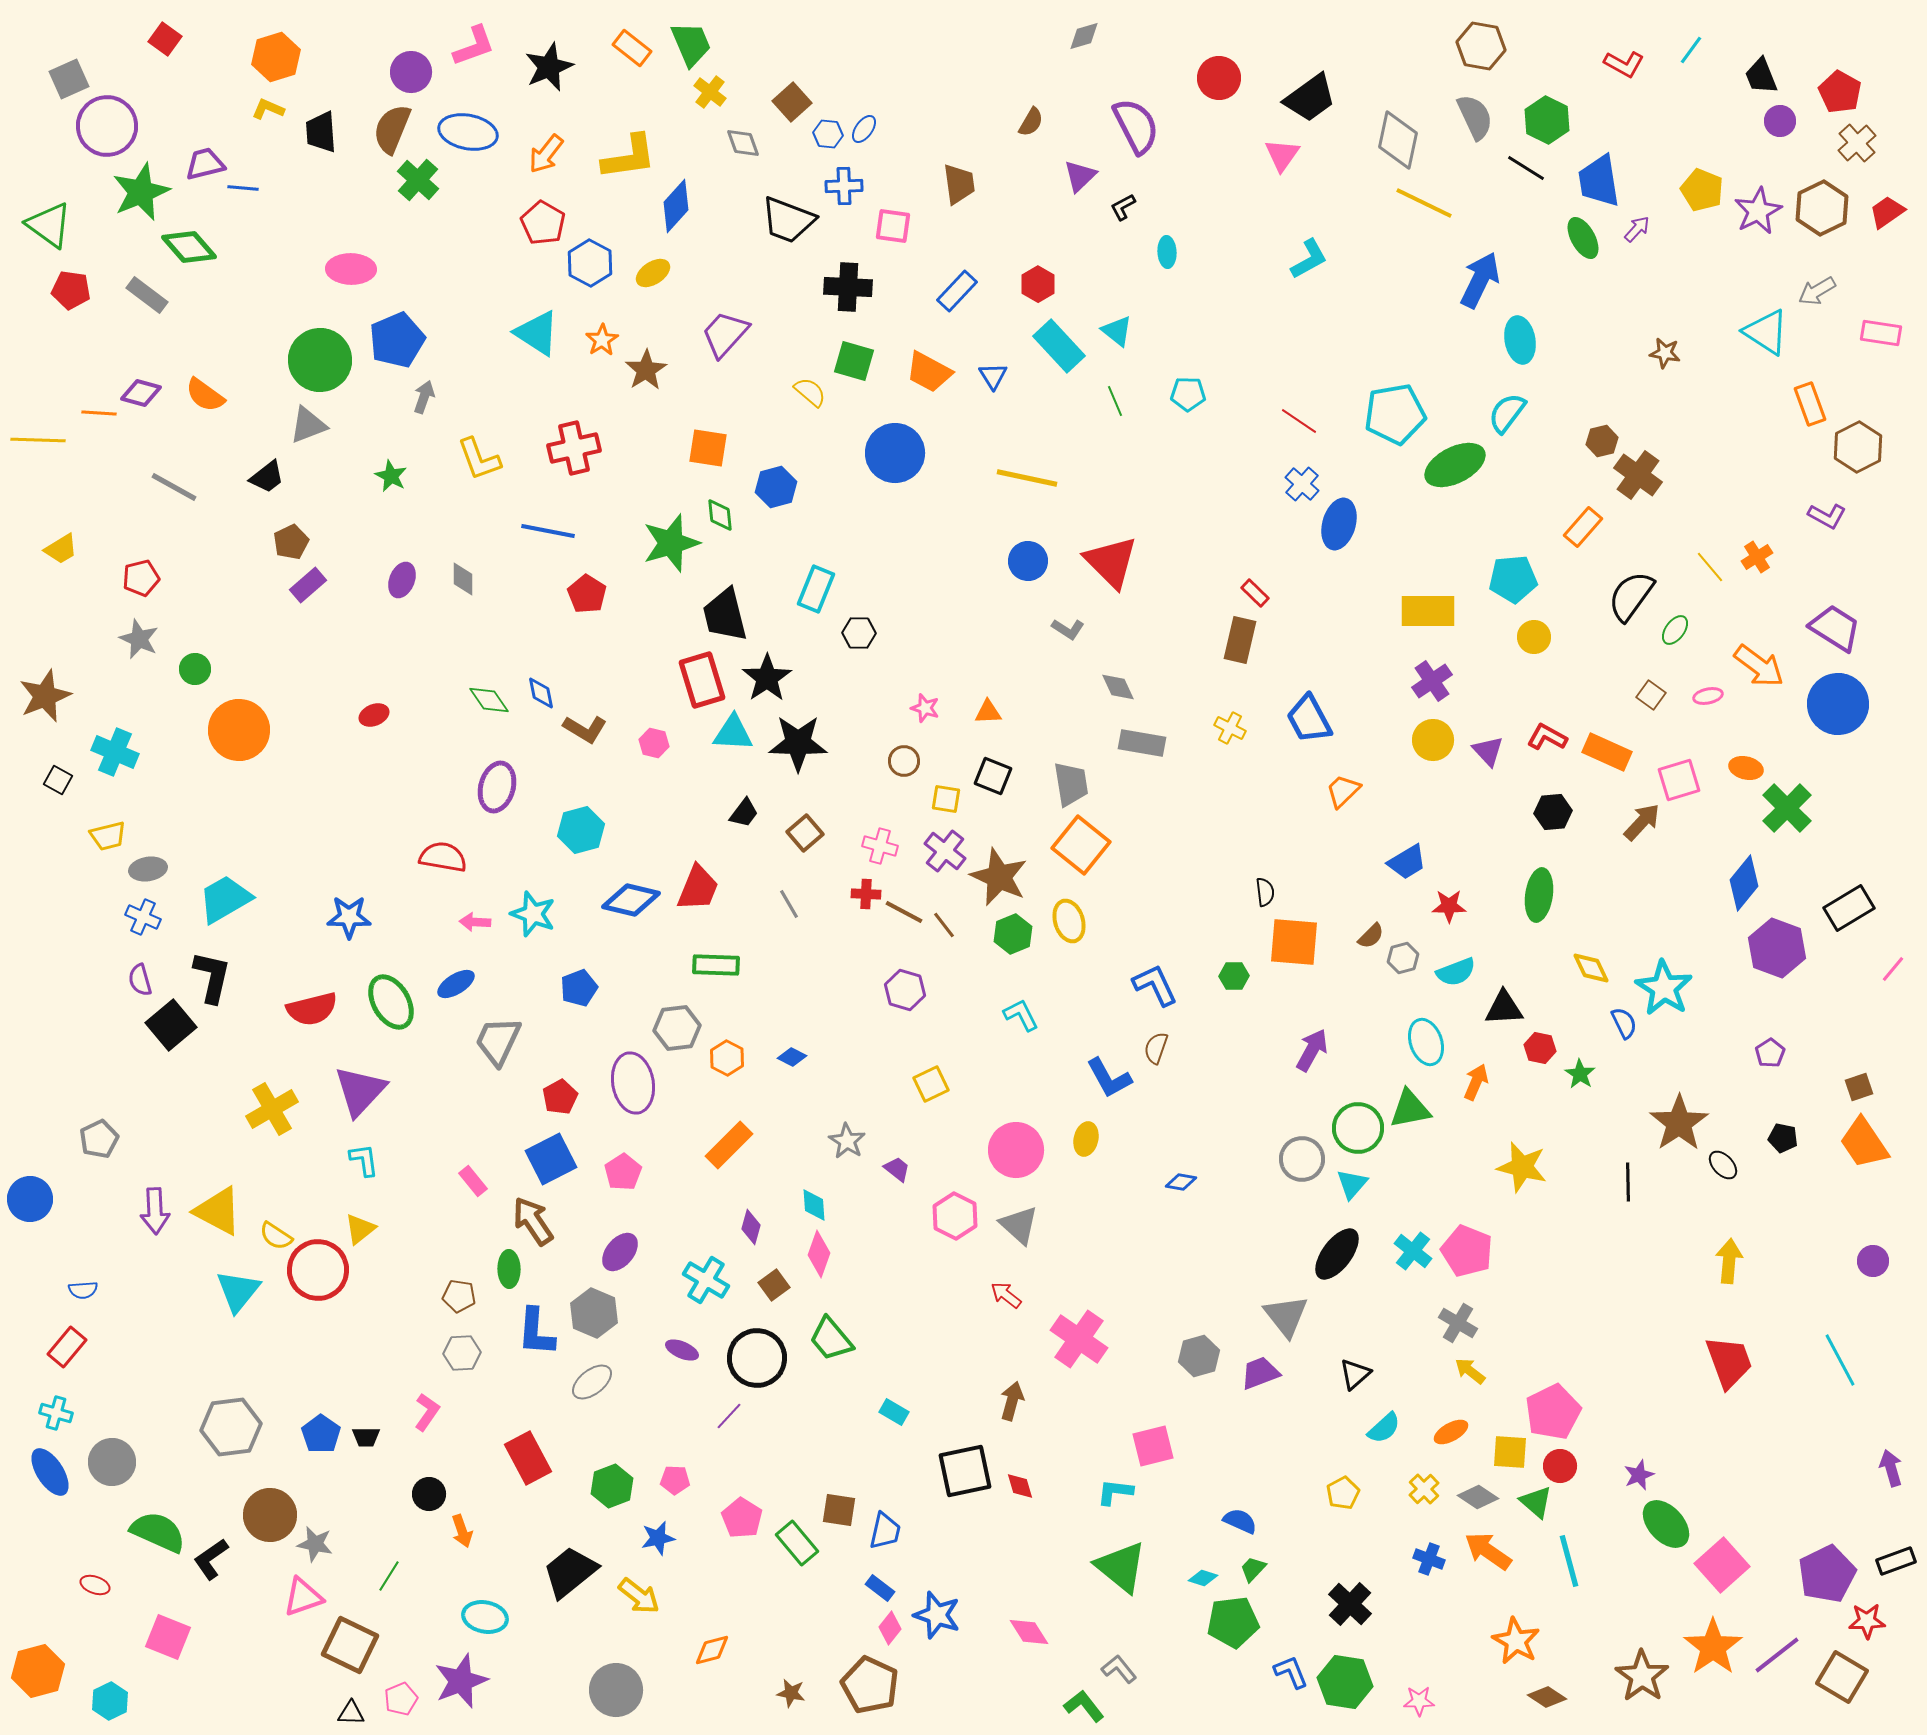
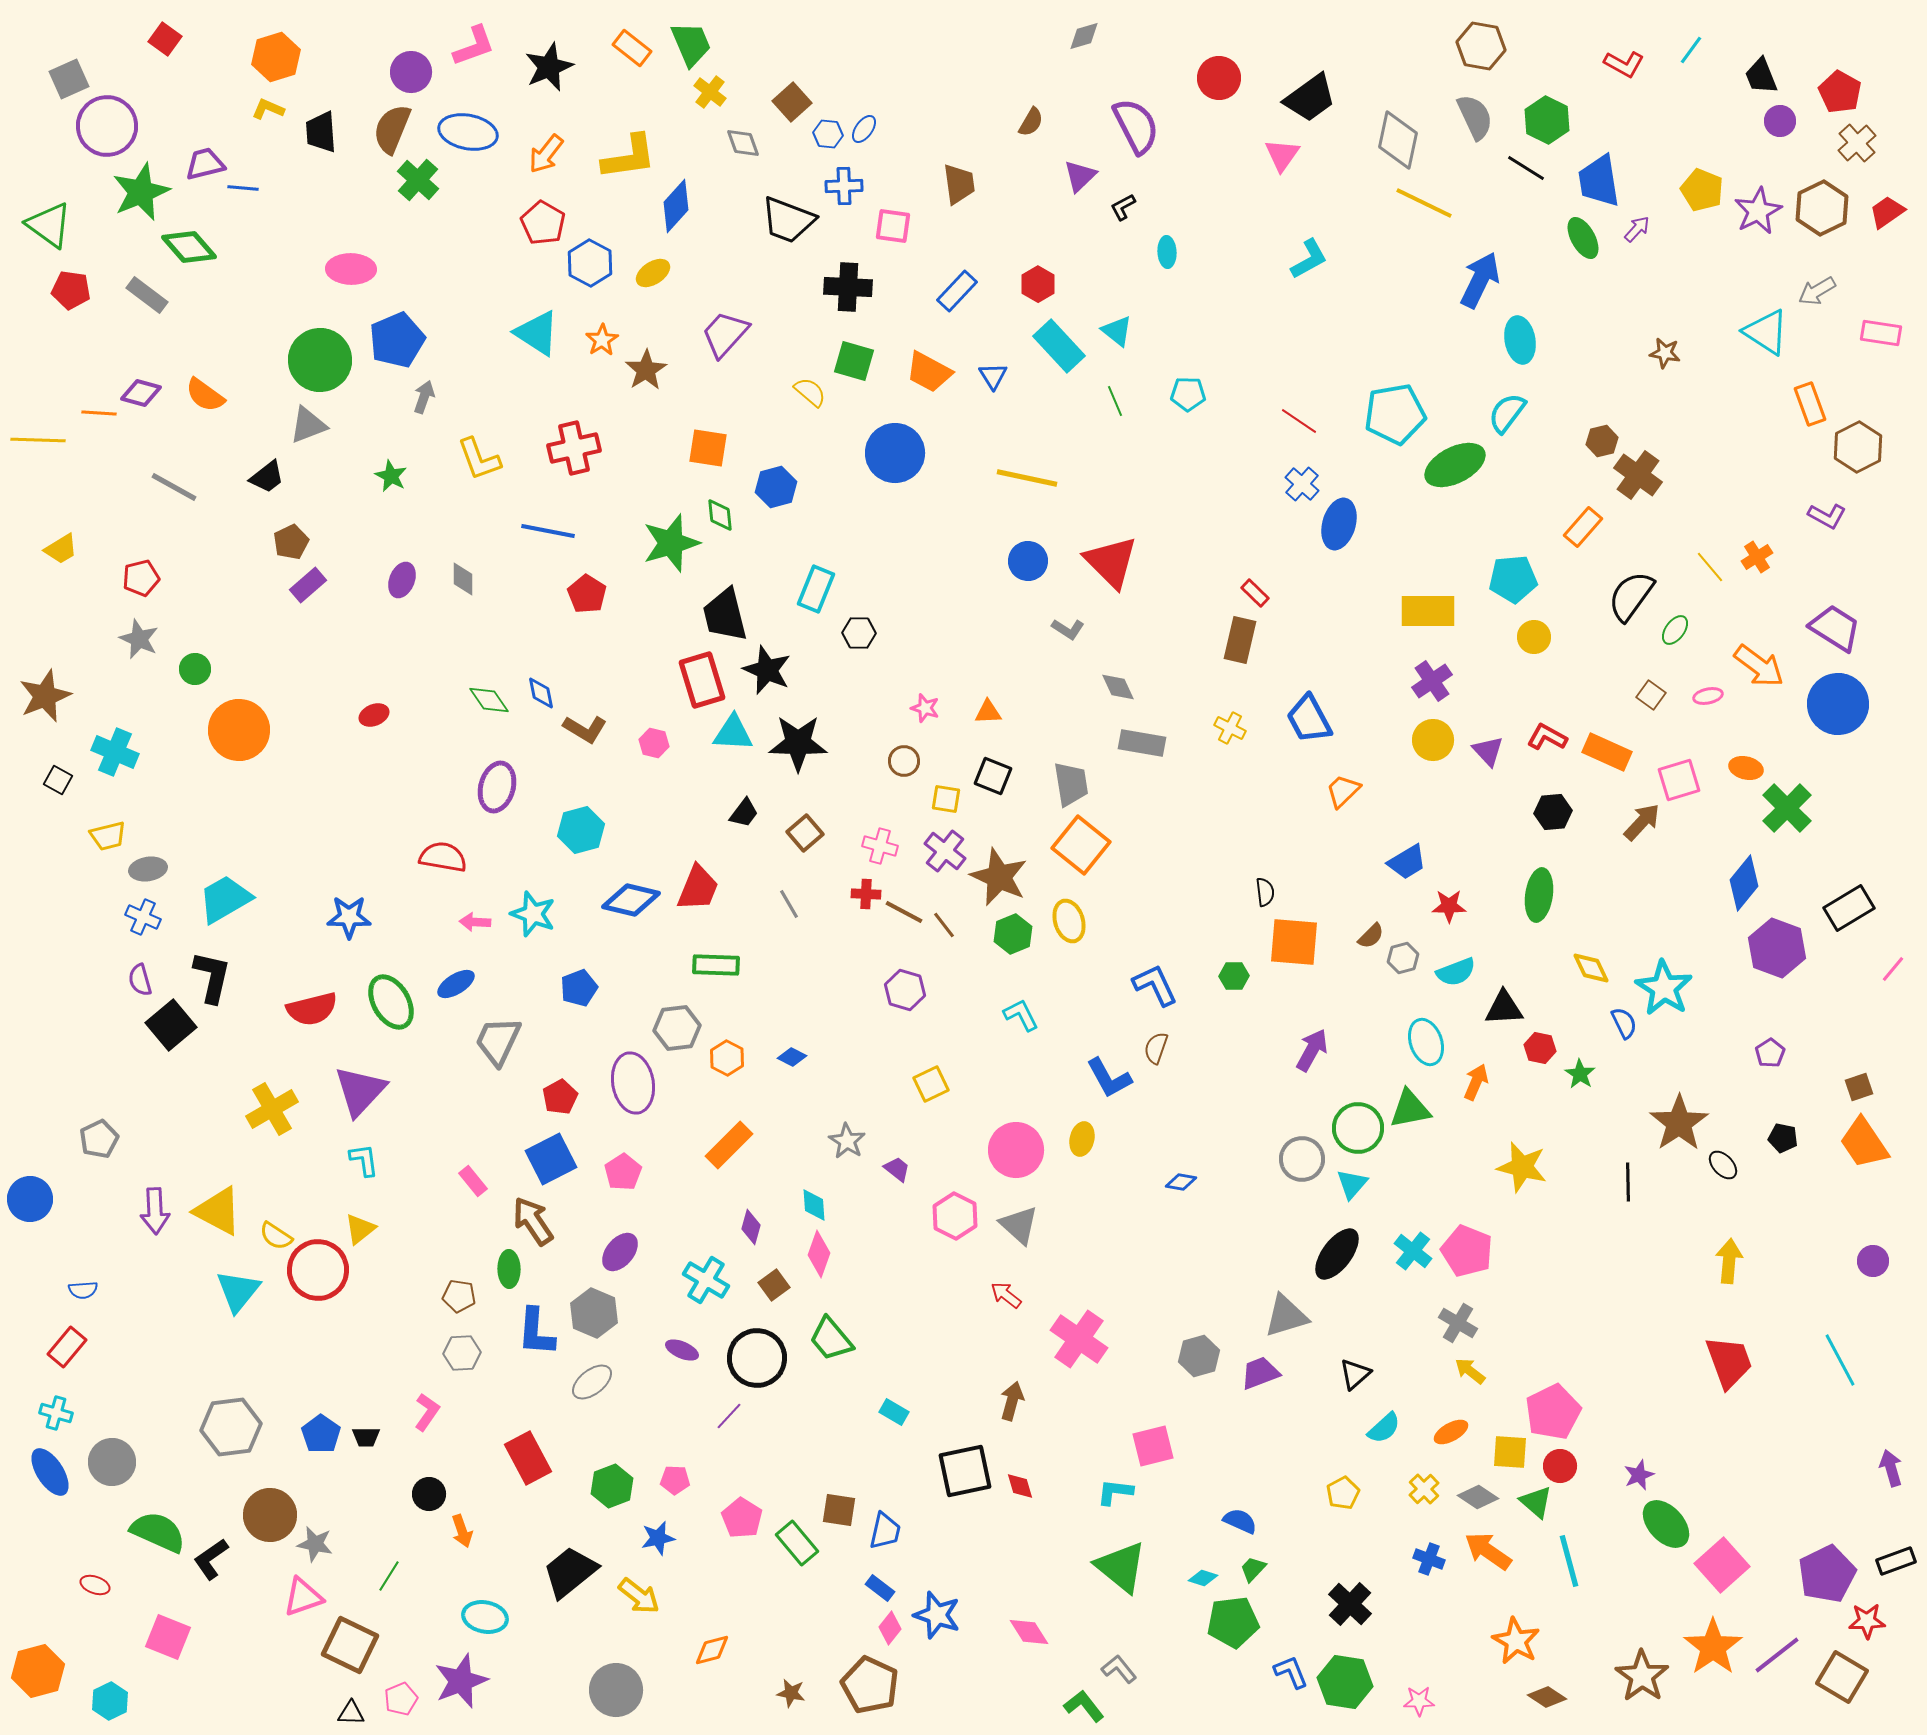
black star at (767, 678): moved 8 px up; rotated 15 degrees counterclockwise
yellow ellipse at (1086, 1139): moved 4 px left
gray triangle at (1286, 1316): rotated 51 degrees clockwise
